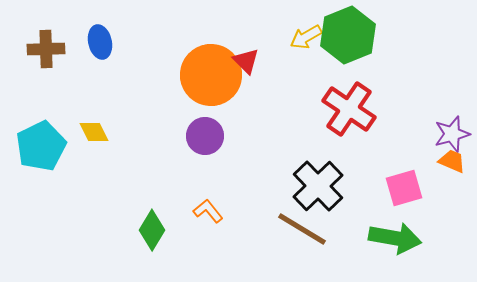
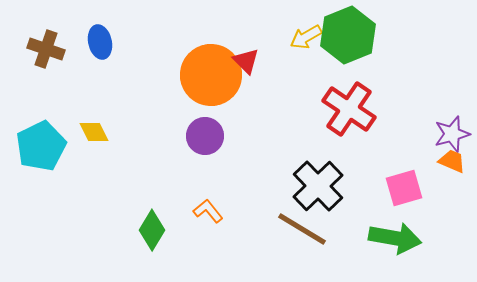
brown cross: rotated 21 degrees clockwise
